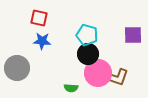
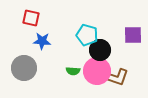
red square: moved 8 px left
black circle: moved 12 px right, 4 px up
gray circle: moved 7 px right
pink circle: moved 1 px left, 2 px up
green semicircle: moved 2 px right, 17 px up
